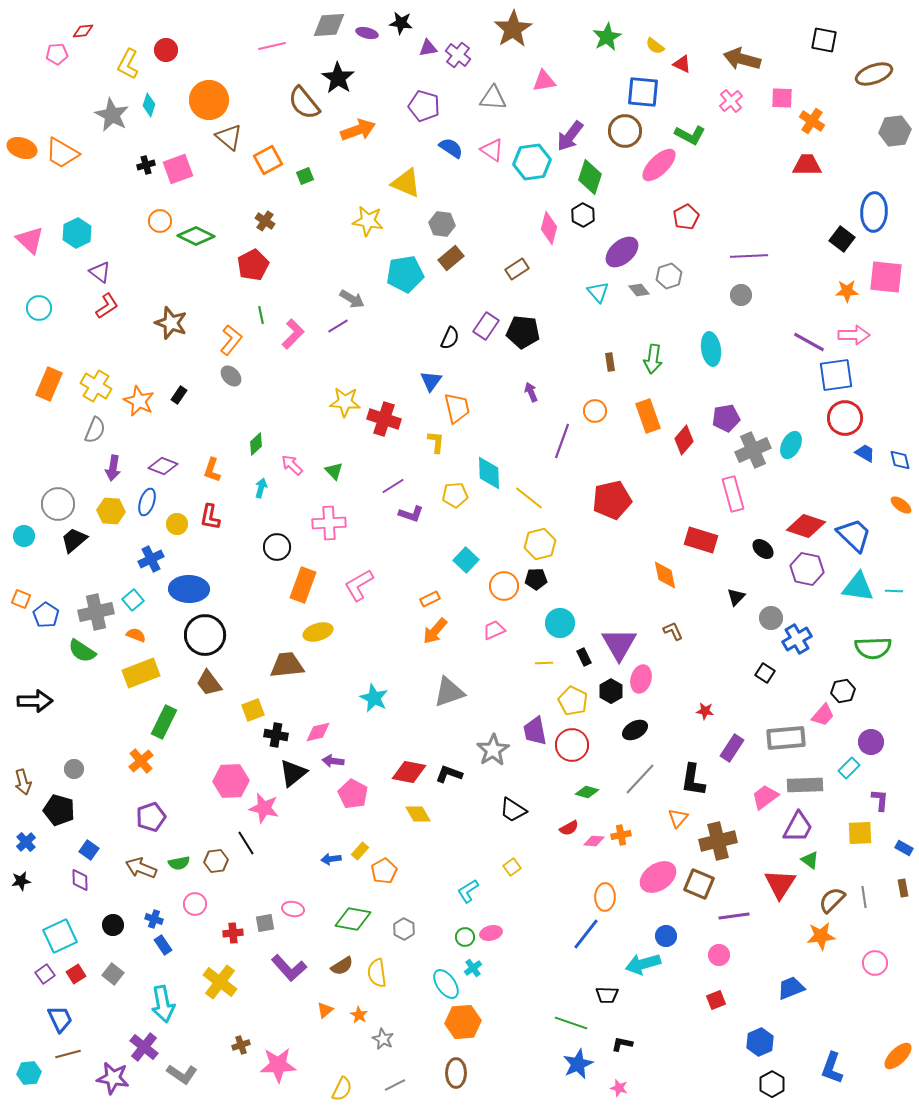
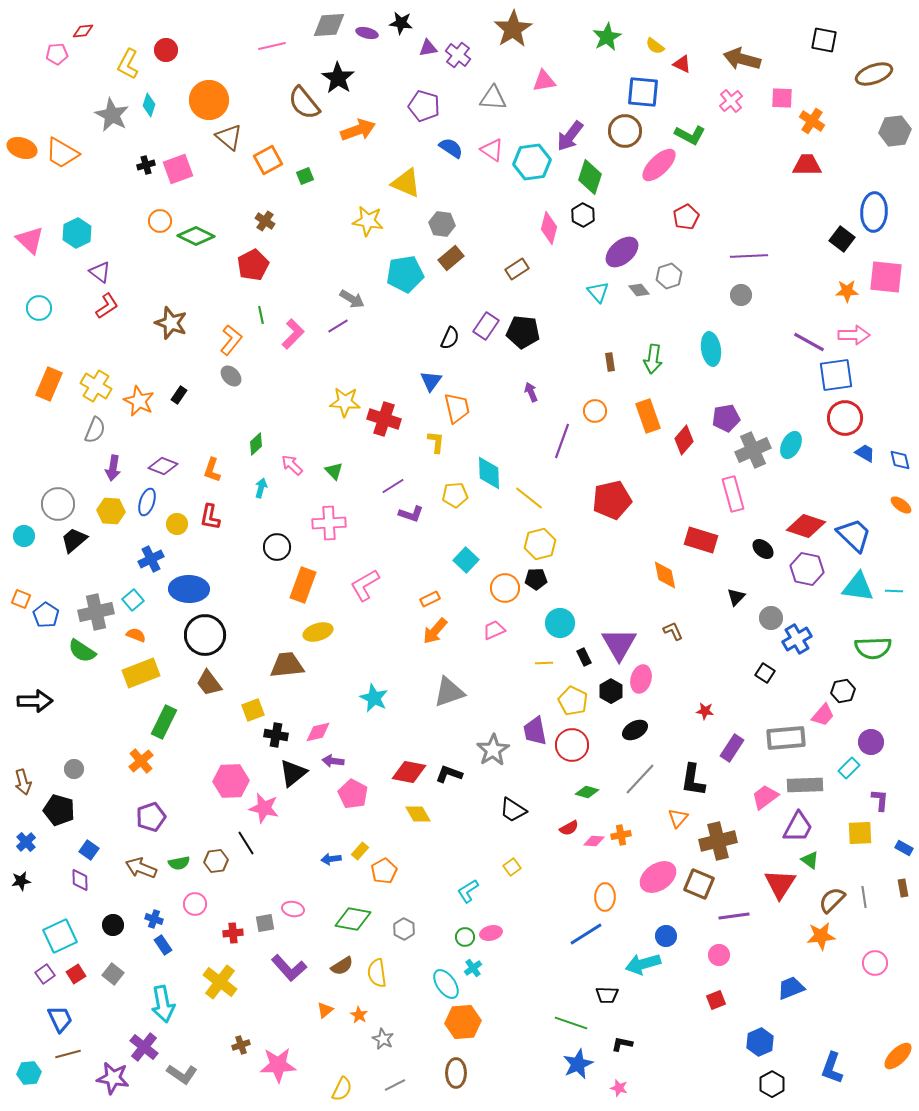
pink L-shape at (359, 585): moved 6 px right
orange circle at (504, 586): moved 1 px right, 2 px down
blue line at (586, 934): rotated 20 degrees clockwise
